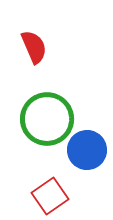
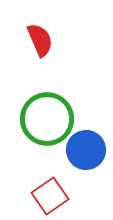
red semicircle: moved 6 px right, 7 px up
blue circle: moved 1 px left
